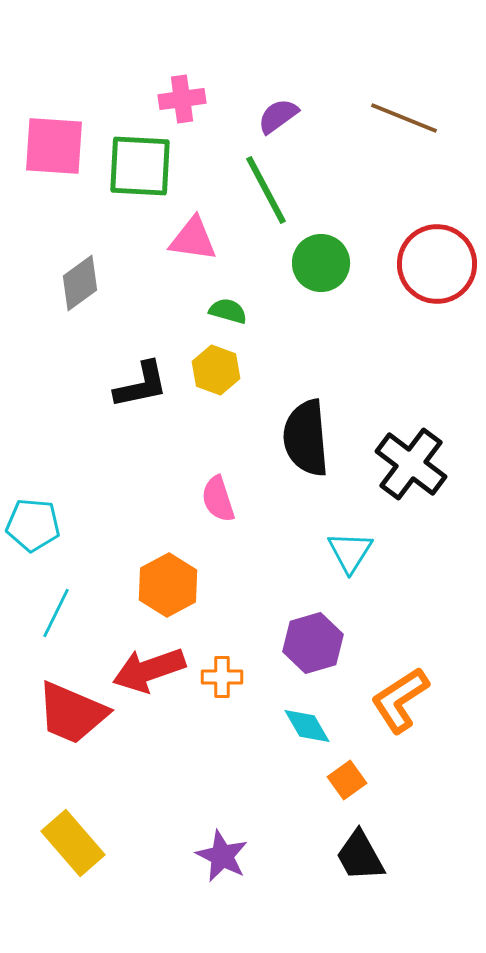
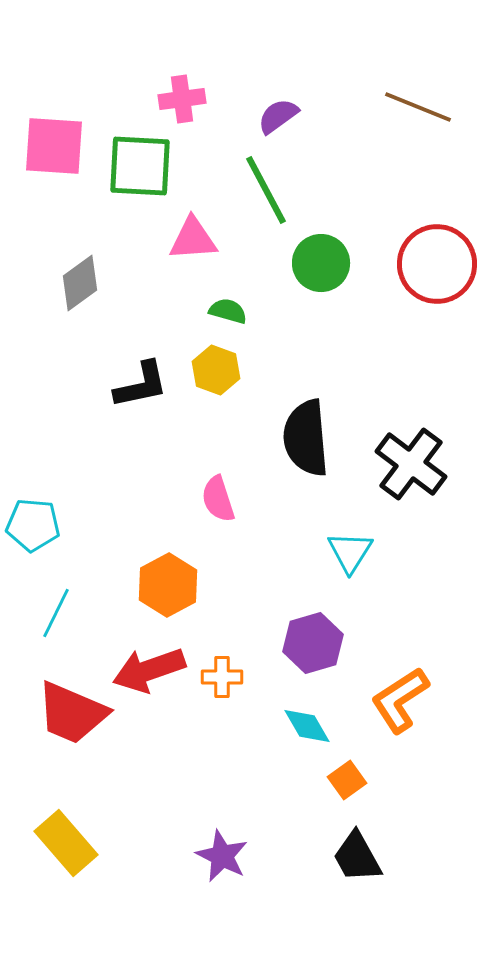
brown line: moved 14 px right, 11 px up
pink triangle: rotated 12 degrees counterclockwise
yellow rectangle: moved 7 px left
black trapezoid: moved 3 px left, 1 px down
